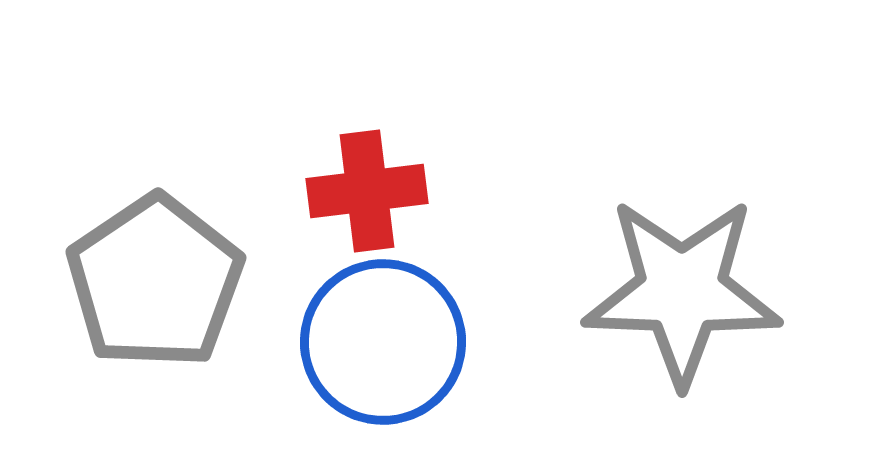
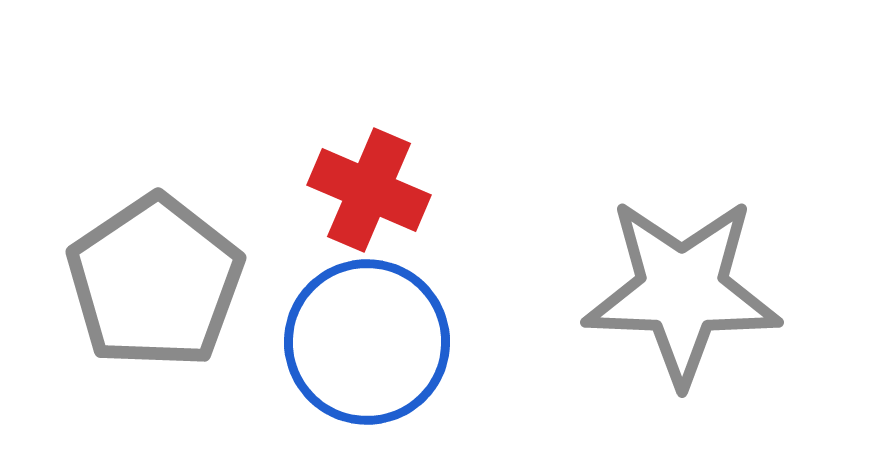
red cross: moved 2 px right, 1 px up; rotated 30 degrees clockwise
blue circle: moved 16 px left
